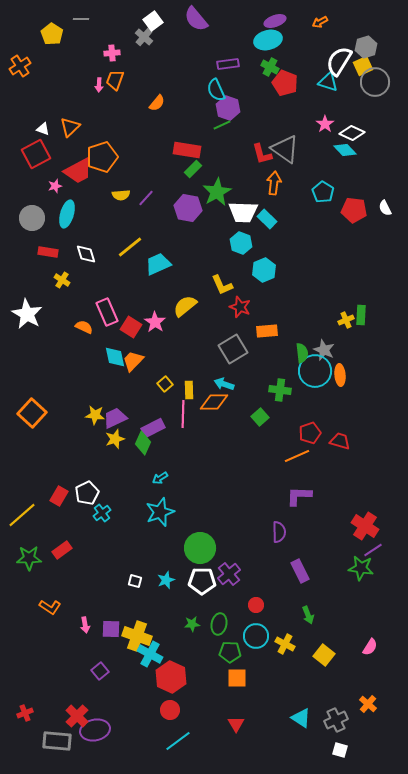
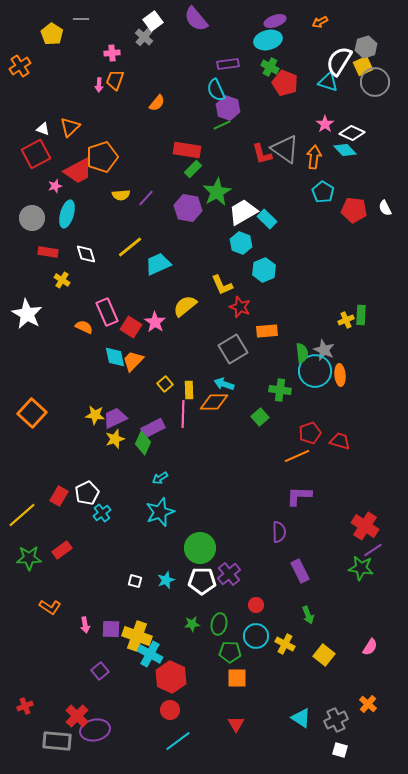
orange arrow at (274, 183): moved 40 px right, 26 px up
white trapezoid at (243, 212): rotated 148 degrees clockwise
red cross at (25, 713): moved 7 px up
